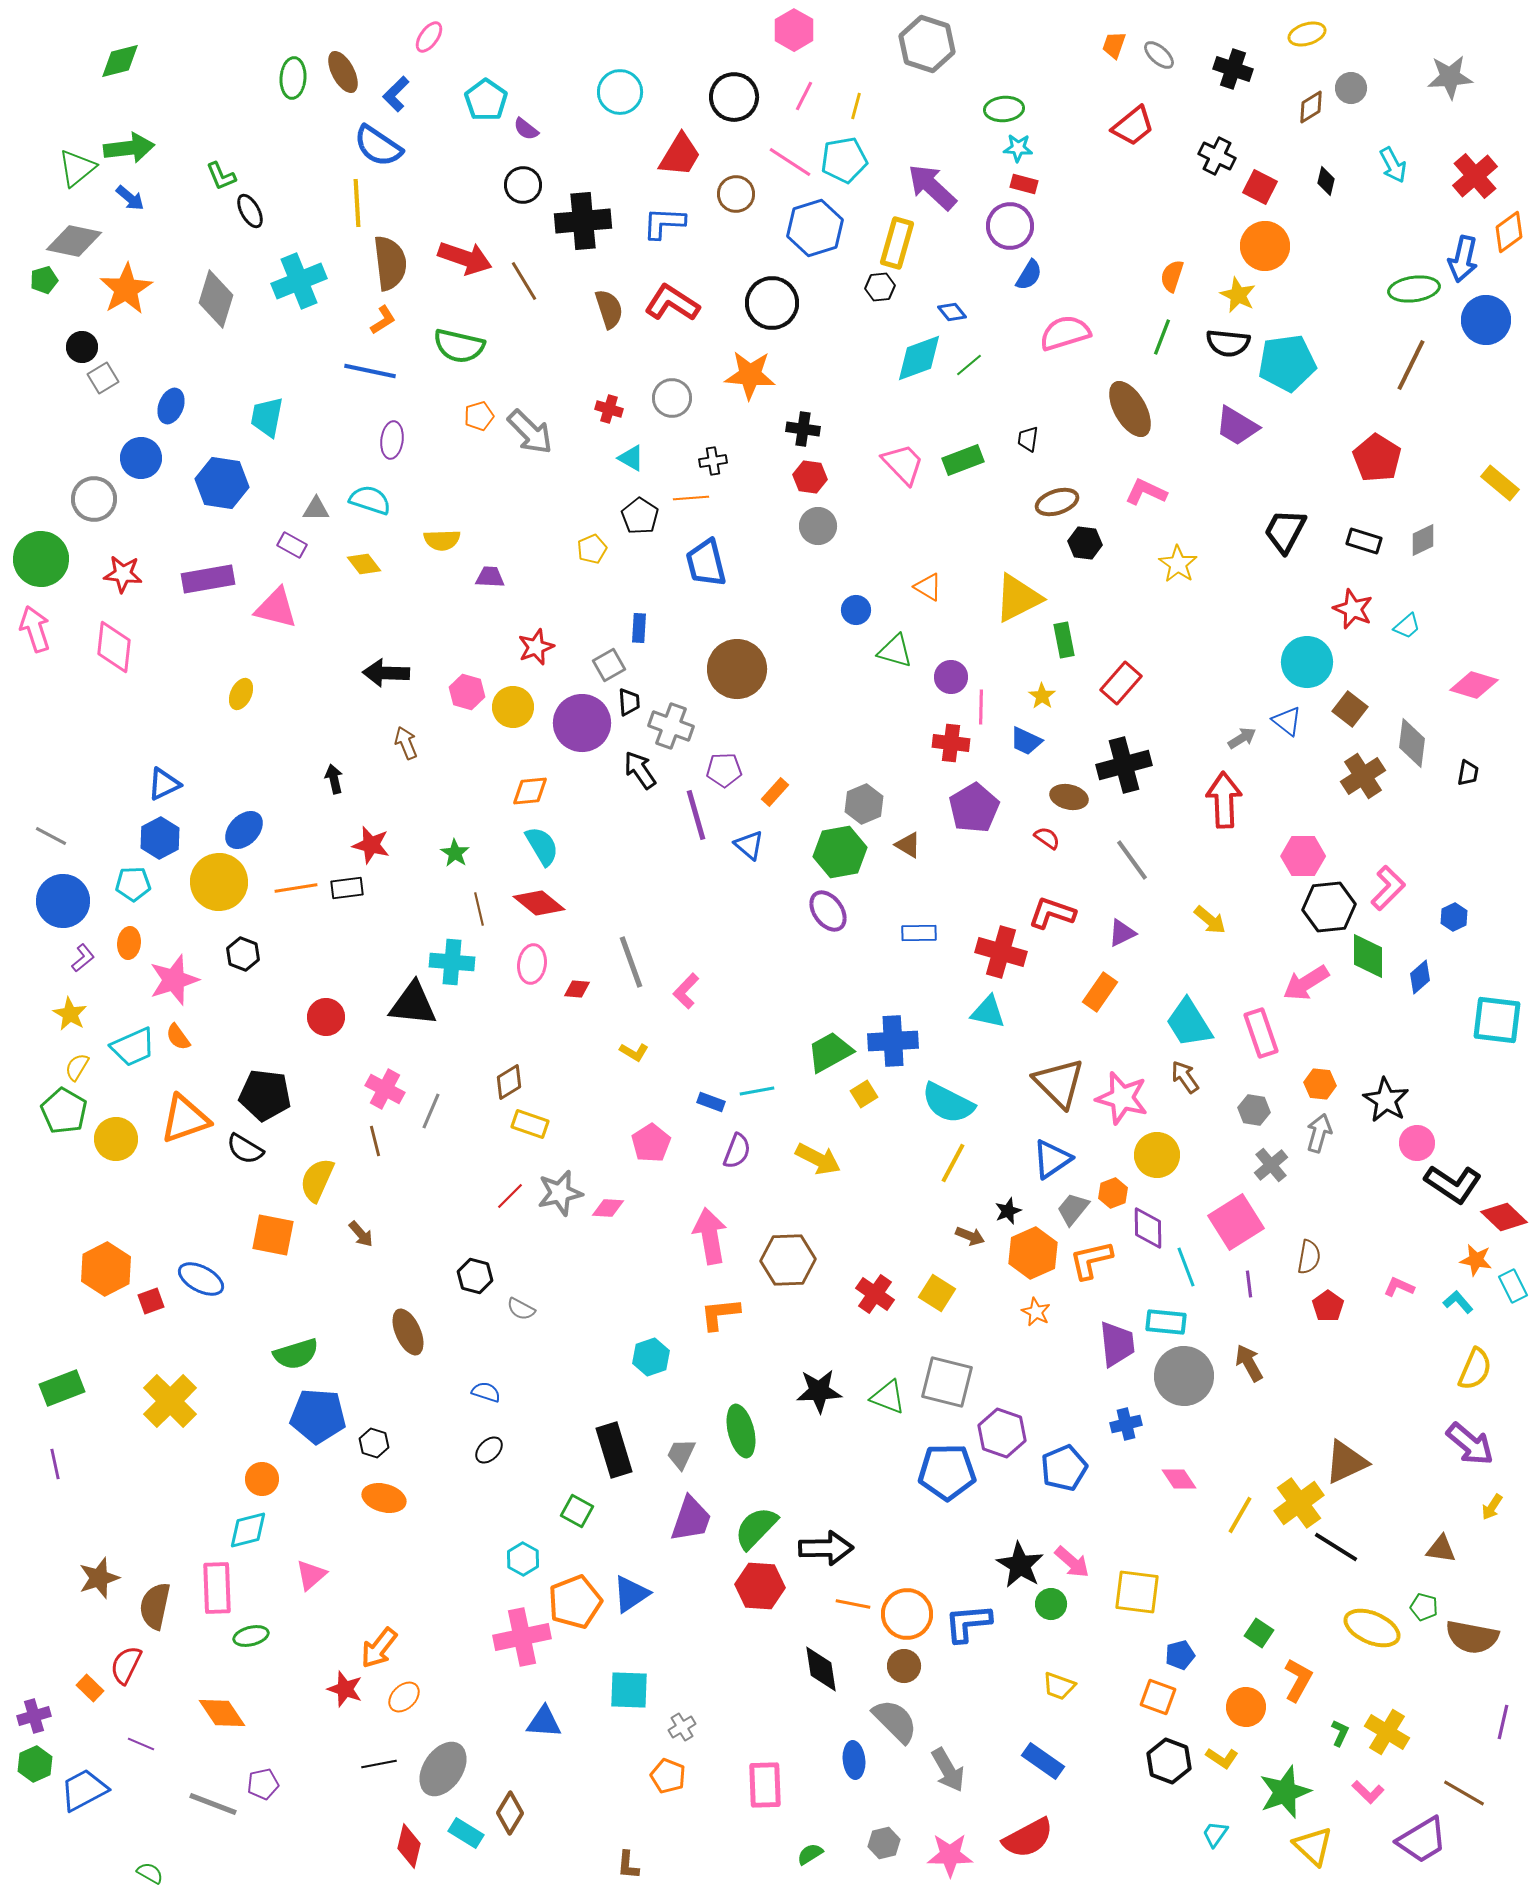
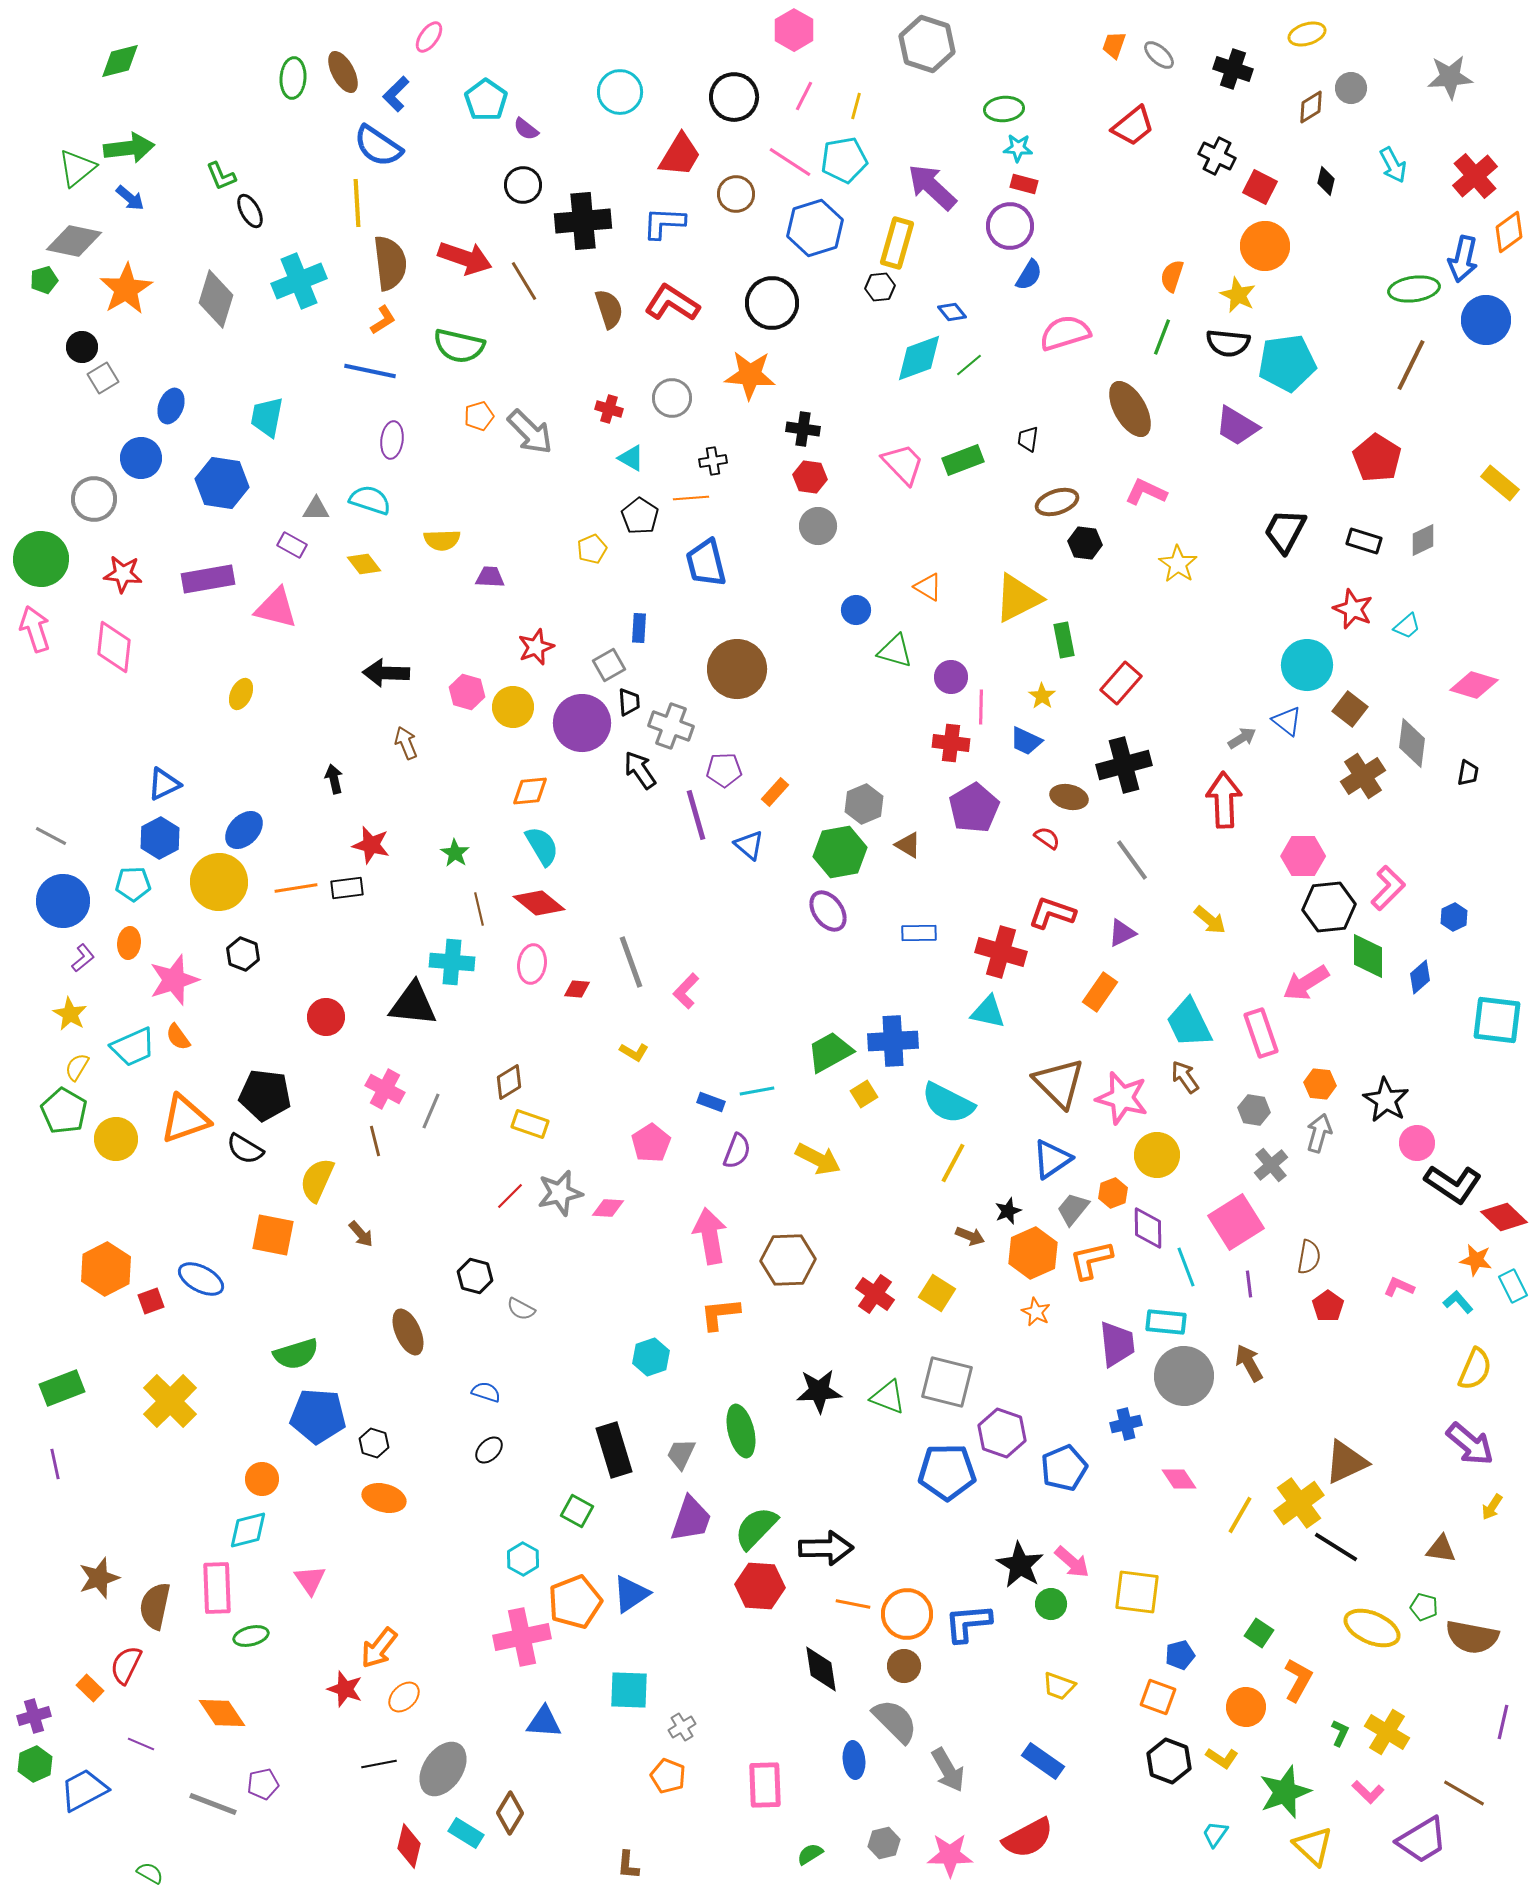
cyan circle at (1307, 662): moved 3 px down
cyan trapezoid at (1189, 1023): rotated 6 degrees clockwise
pink triangle at (311, 1575): moved 1 px left, 5 px down; rotated 24 degrees counterclockwise
